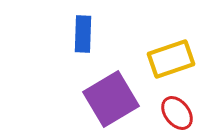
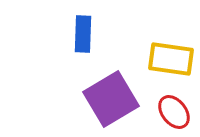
yellow rectangle: rotated 27 degrees clockwise
red ellipse: moved 3 px left, 1 px up
